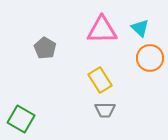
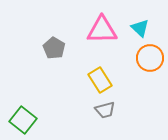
gray pentagon: moved 9 px right
gray trapezoid: rotated 15 degrees counterclockwise
green square: moved 2 px right, 1 px down; rotated 8 degrees clockwise
